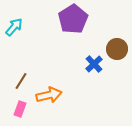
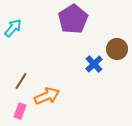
cyan arrow: moved 1 px left, 1 px down
orange arrow: moved 2 px left, 1 px down; rotated 10 degrees counterclockwise
pink rectangle: moved 2 px down
